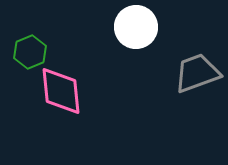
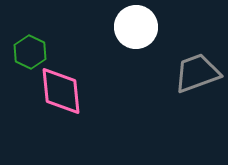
green hexagon: rotated 12 degrees counterclockwise
